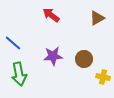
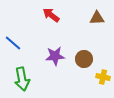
brown triangle: rotated 28 degrees clockwise
purple star: moved 2 px right
green arrow: moved 3 px right, 5 px down
